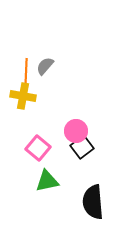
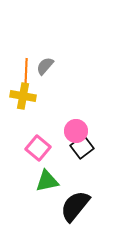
black semicircle: moved 18 px left, 4 px down; rotated 44 degrees clockwise
